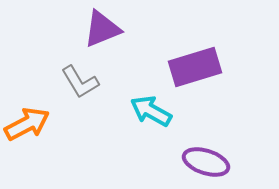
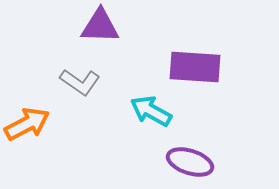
purple triangle: moved 2 px left, 3 px up; rotated 24 degrees clockwise
purple rectangle: rotated 21 degrees clockwise
gray L-shape: rotated 24 degrees counterclockwise
purple ellipse: moved 16 px left
